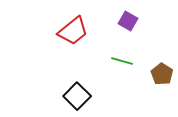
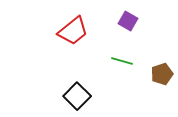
brown pentagon: rotated 20 degrees clockwise
